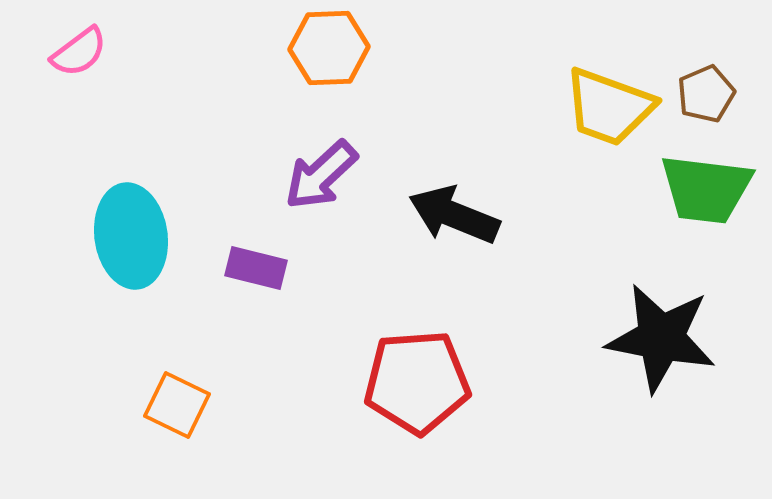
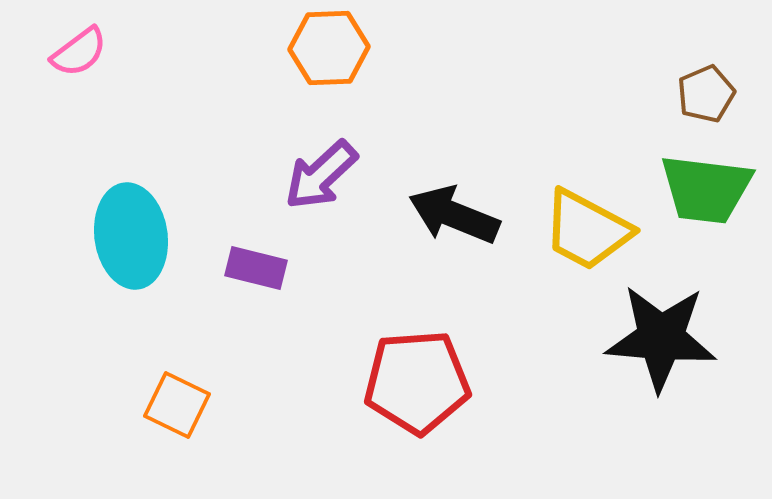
yellow trapezoid: moved 22 px left, 123 px down; rotated 8 degrees clockwise
black star: rotated 6 degrees counterclockwise
